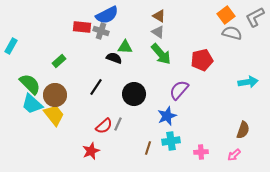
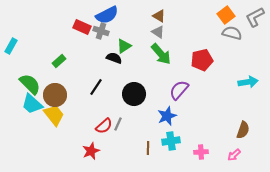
red rectangle: rotated 18 degrees clockwise
green triangle: moved 1 px left, 1 px up; rotated 35 degrees counterclockwise
brown line: rotated 16 degrees counterclockwise
